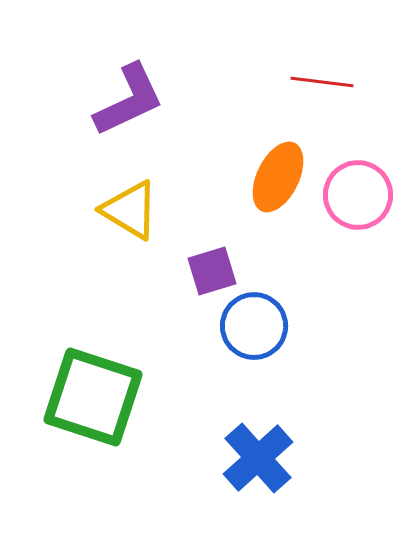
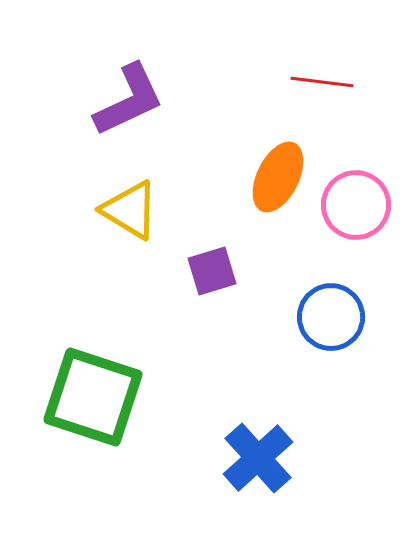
pink circle: moved 2 px left, 10 px down
blue circle: moved 77 px right, 9 px up
